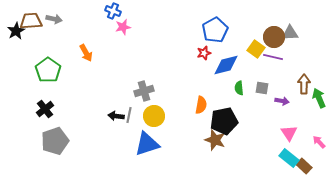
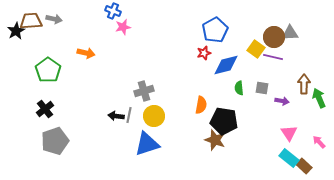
orange arrow: rotated 48 degrees counterclockwise
black pentagon: rotated 20 degrees clockwise
